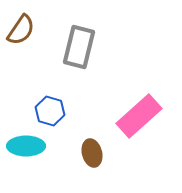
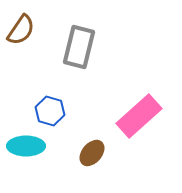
brown ellipse: rotated 56 degrees clockwise
